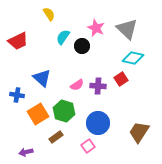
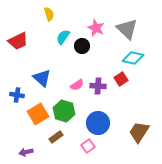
yellow semicircle: rotated 16 degrees clockwise
